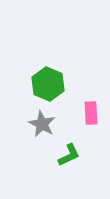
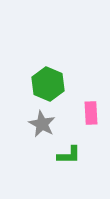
green L-shape: rotated 25 degrees clockwise
